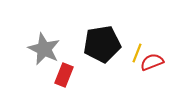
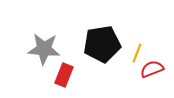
gray star: rotated 20 degrees counterclockwise
red semicircle: moved 7 px down
